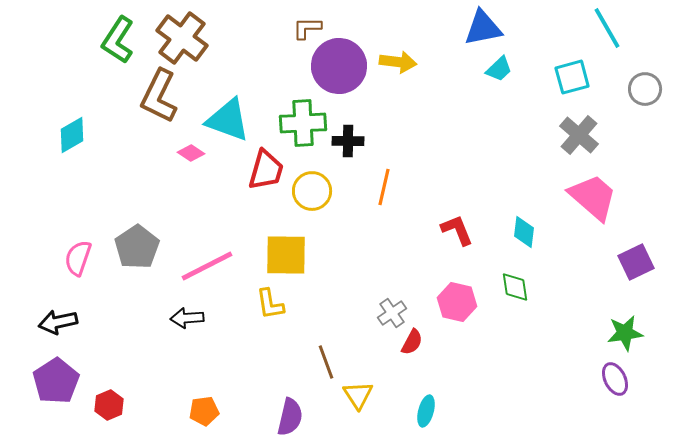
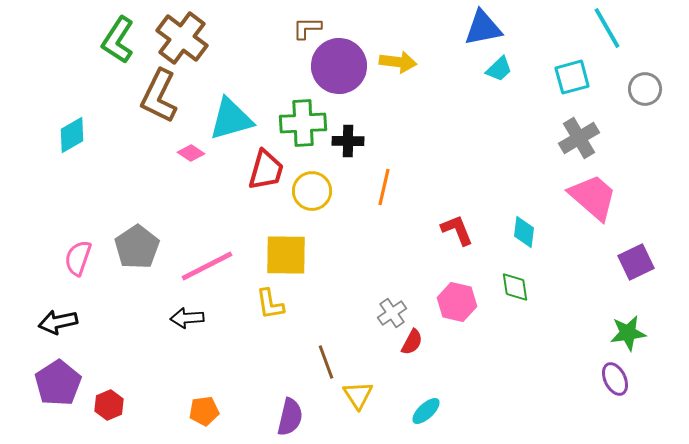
cyan triangle at (228, 120): moved 3 px right, 1 px up; rotated 36 degrees counterclockwise
gray cross at (579, 135): moved 3 px down; rotated 18 degrees clockwise
green star at (625, 333): moved 3 px right
purple pentagon at (56, 381): moved 2 px right, 2 px down
cyan ellipse at (426, 411): rotated 32 degrees clockwise
